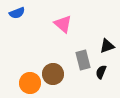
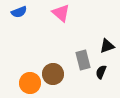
blue semicircle: moved 2 px right, 1 px up
pink triangle: moved 2 px left, 11 px up
